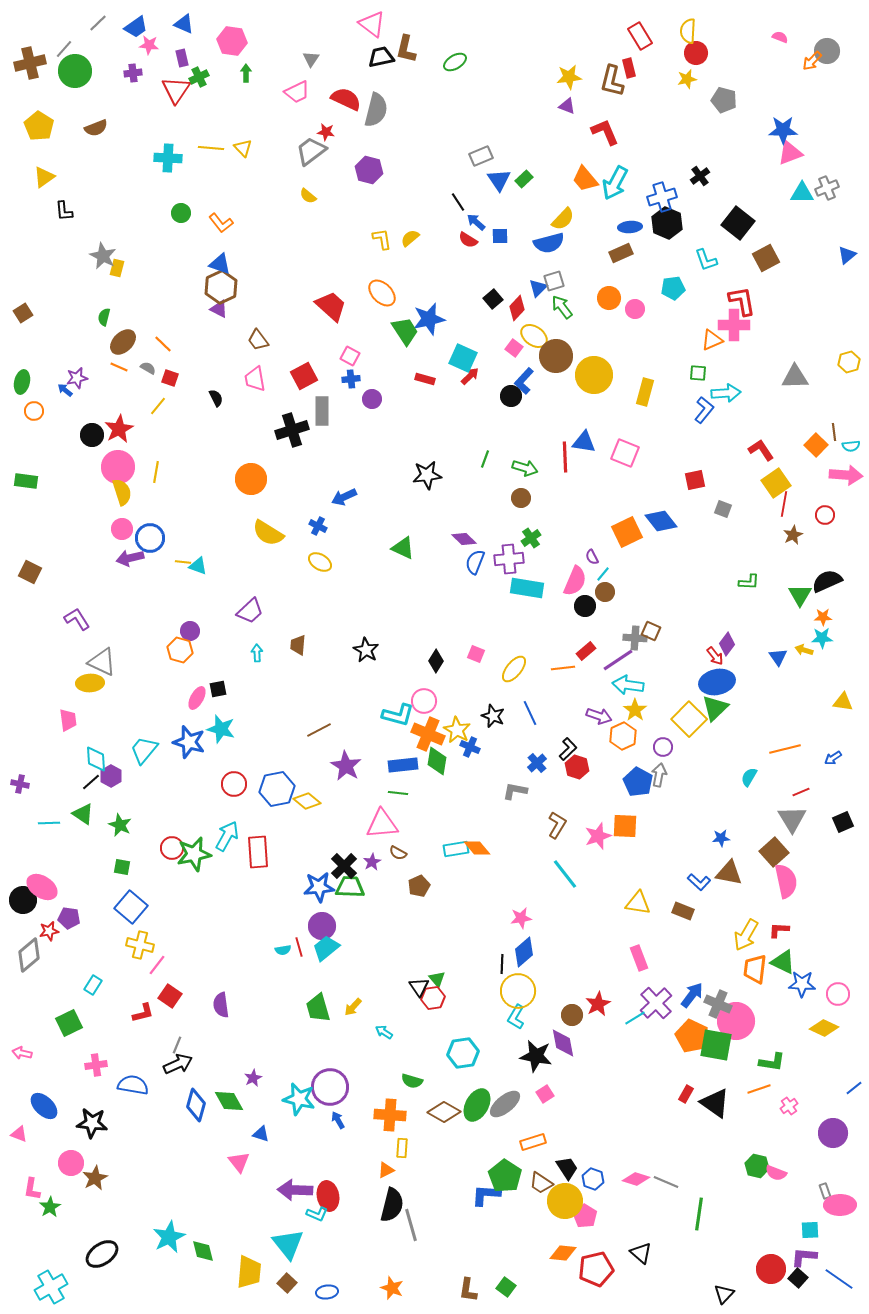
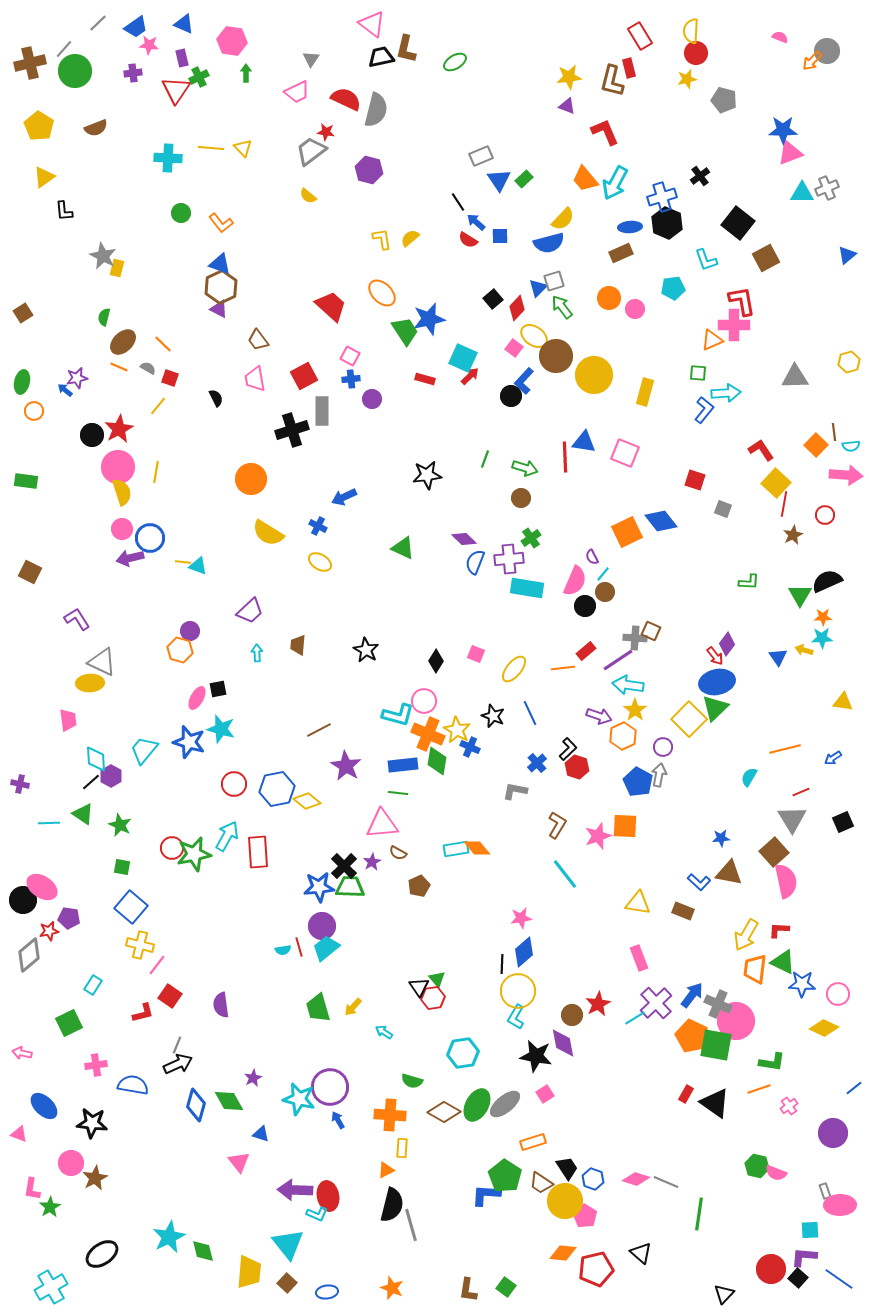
yellow semicircle at (688, 31): moved 3 px right
red square at (695, 480): rotated 30 degrees clockwise
yellow square at (776, 483): rotated 12 degrees counterclockwise
